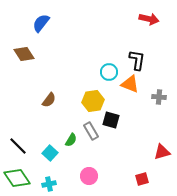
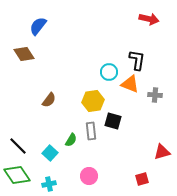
blue semicircle: moved 3 px left, 3 px down
gray cross: moved 4 px left, 2 px up
black square: moved 2 px right, 1 px down
gray rectangle: rotated 24 degrees clockwise
green diamond: moved 3 px up
